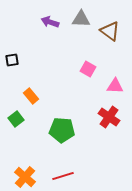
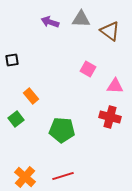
red cross: moved 1 px right; rotated 20 degrees counterclockwise
